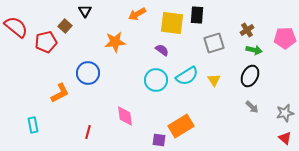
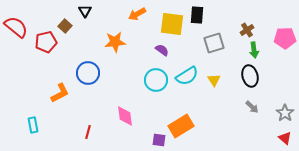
yellow square: moved 1 px down
green arrow: rotated 70 degrees clockwise
black ellipse: rotated 40 degrees counterclockwise
gray star: rotated 24 degrees counterclockwise
